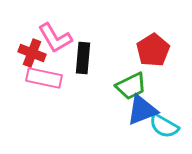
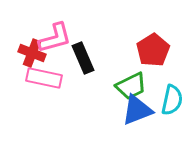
pink L-shape: rotated 75 degrees counterclockwise
black rectangle: rotated 28 degrees counterclockwise
blue triangle: moved 5 px left
cyan semicircle: moved 8 px right, 26 px up; rotated 108 degrees counterclockwise
